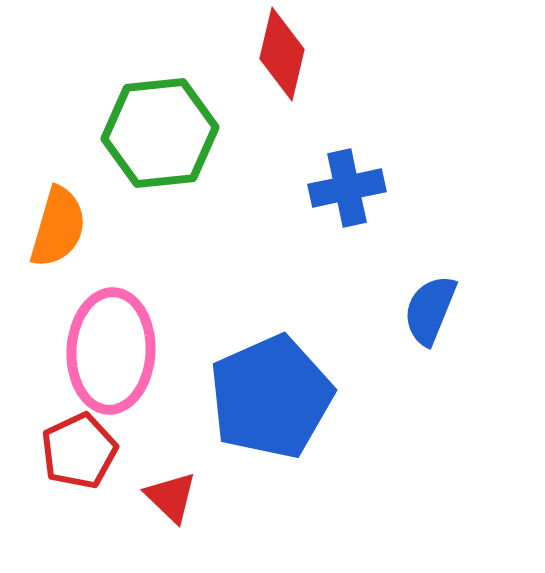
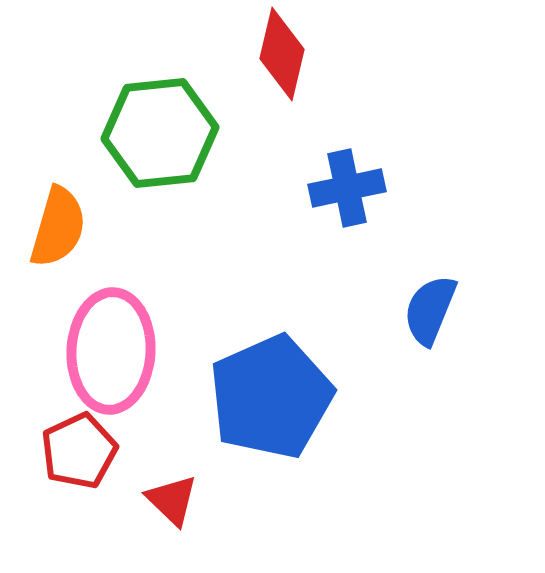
red triangle: moved 1 px right, 3 px down
